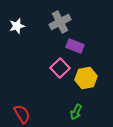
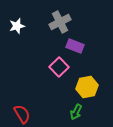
pink square: moved 1 px left, 1 px up
yellow hexagon: moved 1 px right, 9 px down
